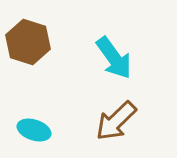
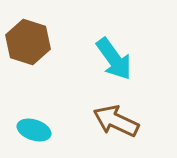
cyan arrow: moved 1 px down
brown arrow: rotated 69 degrees clockwise
